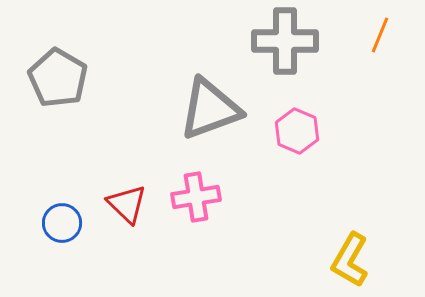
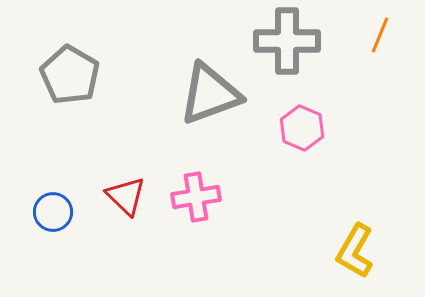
gray cross: moved 2 px right
gray pentagon: moved 12 px right, 3 px up
gray triangle: moved 15 px up
pink hexagon: moved 5 px right, 3 px up
red triangle: moved 1 px left, 8 px up
blue circle: moved 9 px left, 11 px up
yellow L-shape: moved 5 px right, 9 px up
